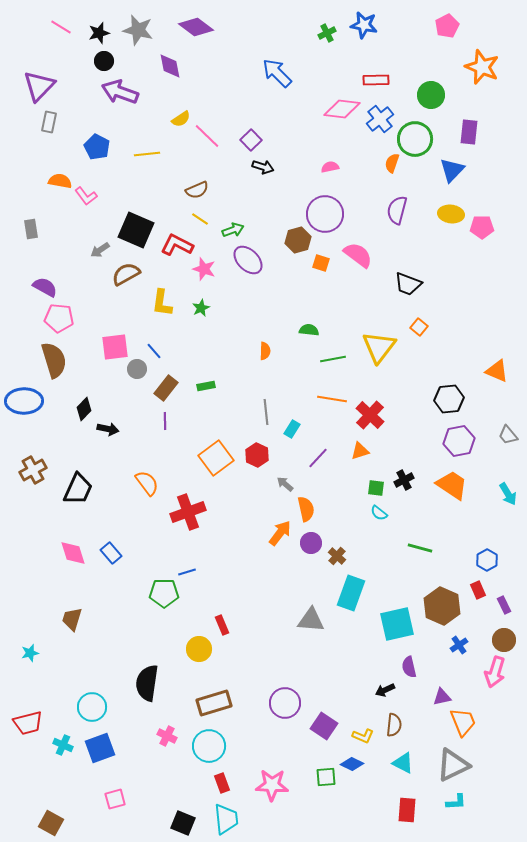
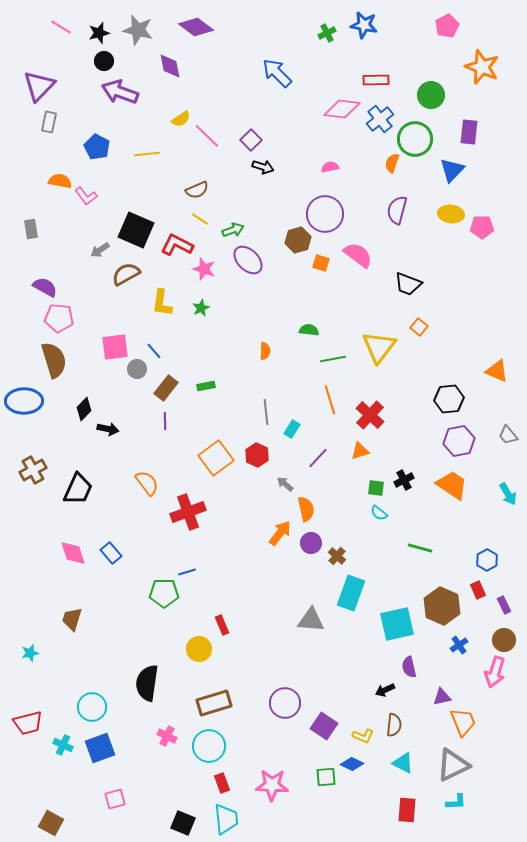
orange line at (332, 399): moved 2 px left, 1 px down; rotated 64 degrees clockwise
